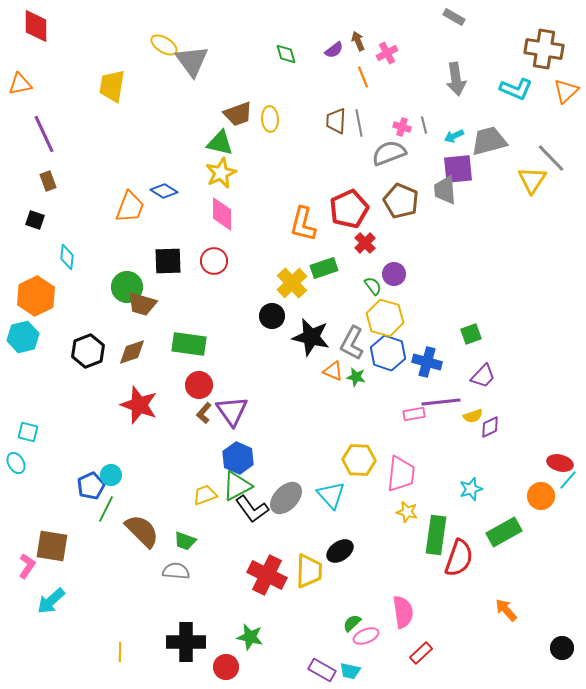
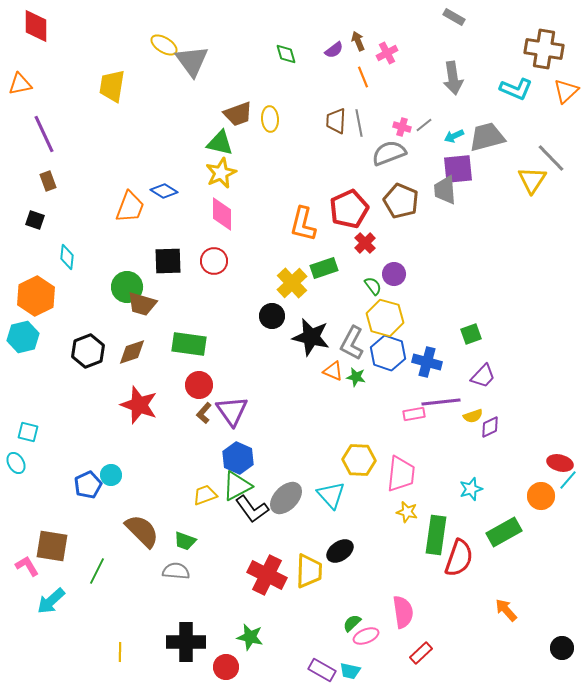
gray arrow at (456, 79): moved 3 px left, 1 px up
gray line at (424, 125): rotated 66 degrees clockwise
gray trapezoid at (489, 141): moved 2 px left, 4 px up
blue pentagon at (91, 486): moved 3 px left, 1 px up
green line at (106, 509): moved 9 px left, 62 px down
pink L-shape at (27, 566): rotated 65 degrees counterclockwise
